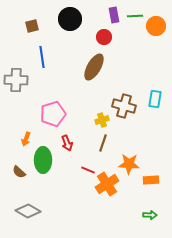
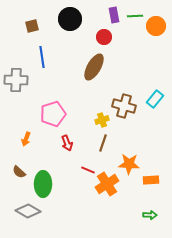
cyan rectangle: rotated 30 degrees clockwise
green ellipse: moved 24 px down
